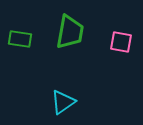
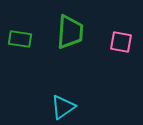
green trapezoid: rotated 6 degrees counterclockwise
cyan triangle: moved 5 px down
